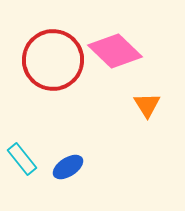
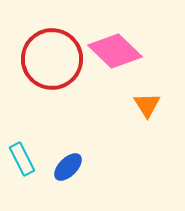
red circle: moved 1 px left, 1 px up
cyan rectangle: rotated 12 degrees clockwise
blue ellipse: rotated 12 degrees counterclockwise
